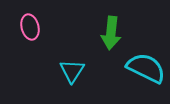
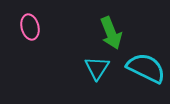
green arrow: rotated 28 degrees counterclockwise
cyan triangle: moved 25 px right, 3 px up
